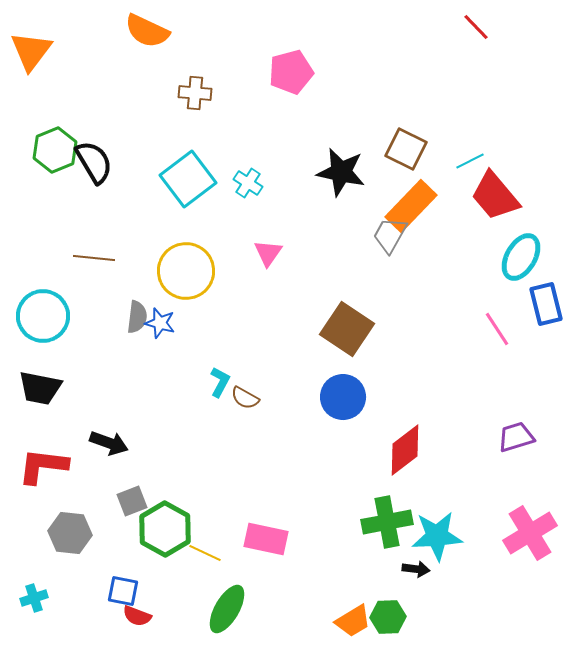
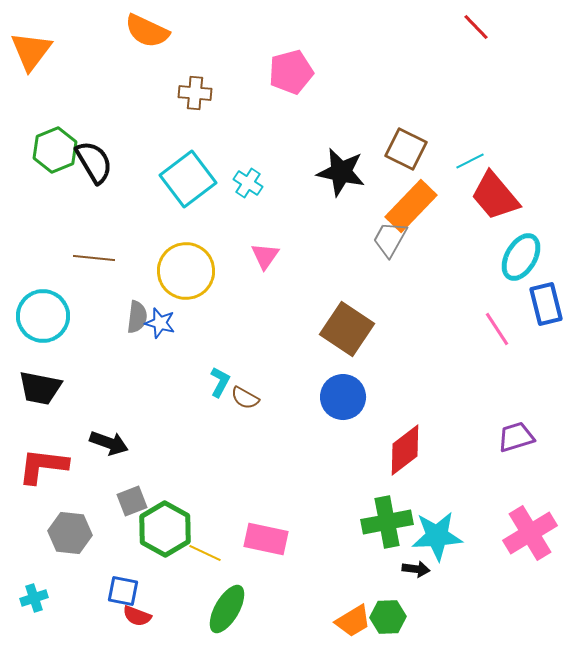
gray trapezoid at (390, 235): moved 4 px down
pink triangle at (268, 253): moved 3 px left, 3 px down
